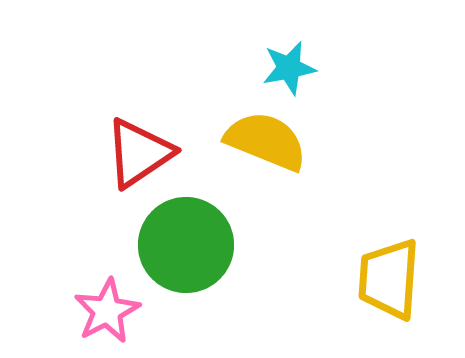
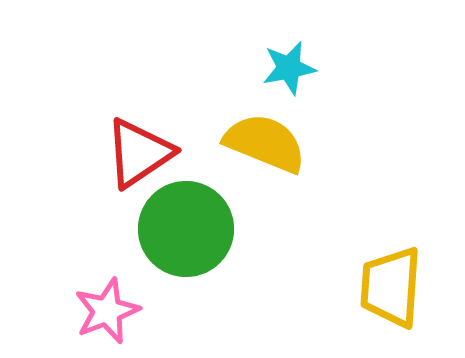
yellow semicircle: moved 1 px left, 2 px down
green circle: moved 16 px up
yellow trapezoid: moved 2 px right, 8 px down
pink star: rotated 6 degrees clockwise
